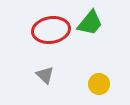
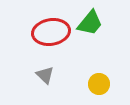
red ellipse: moved 2 px down
